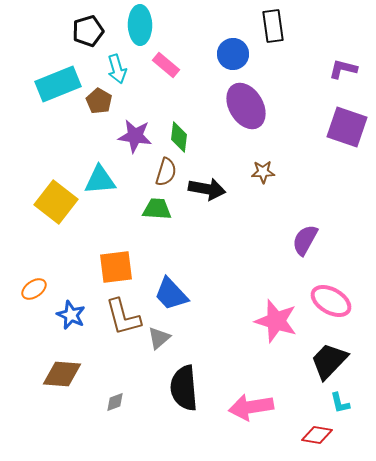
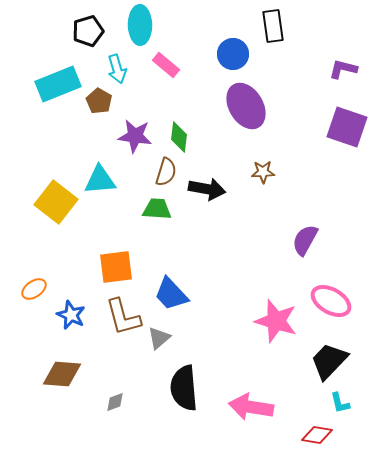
pink arrow: rotated 18 degrees clockwise
